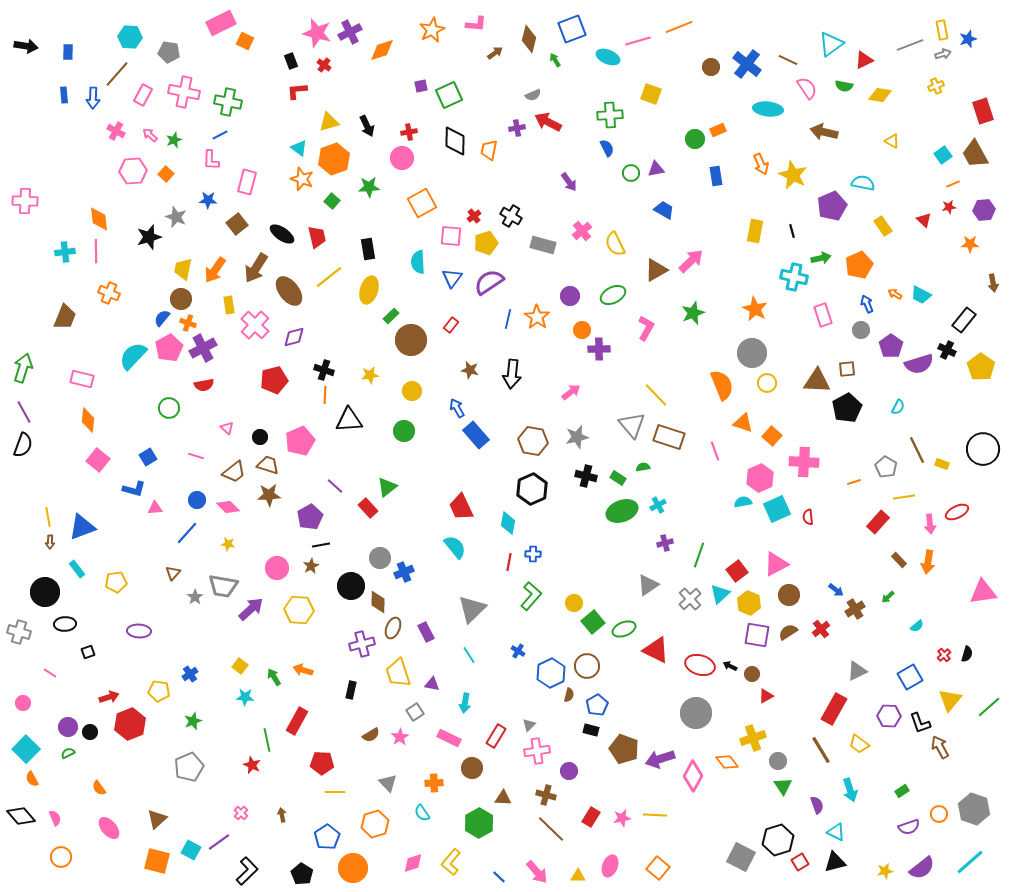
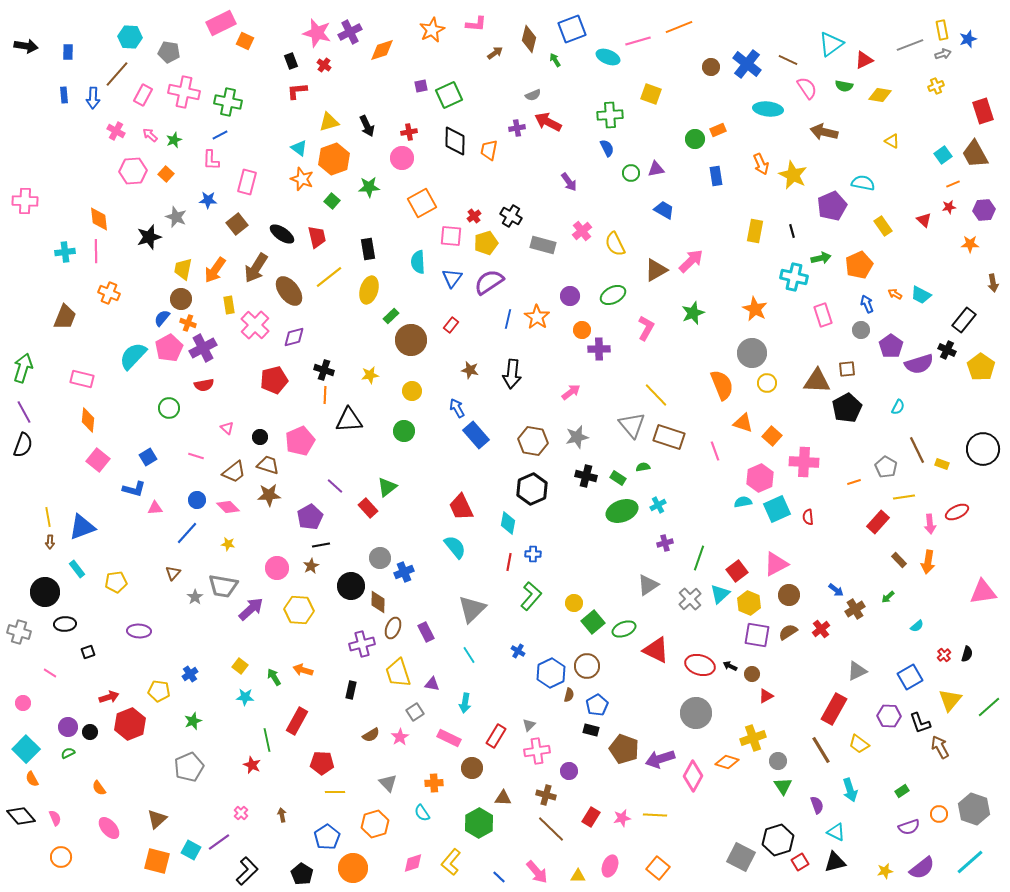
green line at (699, 555): moved 3 px down
orange diamond at (727, 762): rotated 35 degrees counterclockwise
